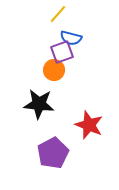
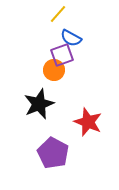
blue semicircle: rotated 15 degrees clockwise
purple square: moved 3 px down
black star: rotated 28 degrees counterclockwise
red star: moved 1 px left, 3 px up
purple pentagon: rotated 16 degrees counterclockwise
